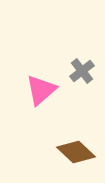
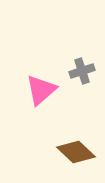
gray cross: rotated 20 degrees clockwise
